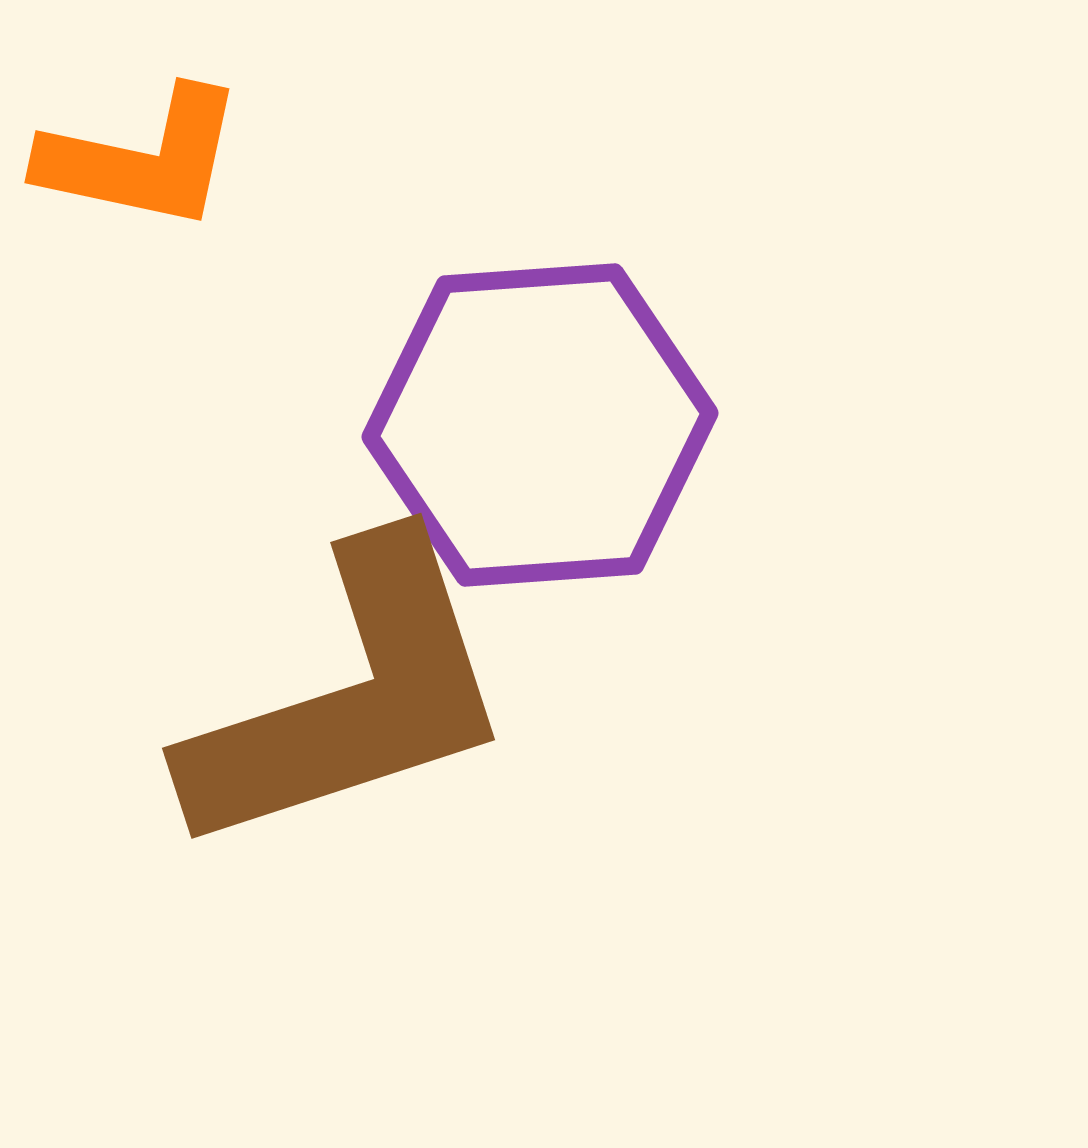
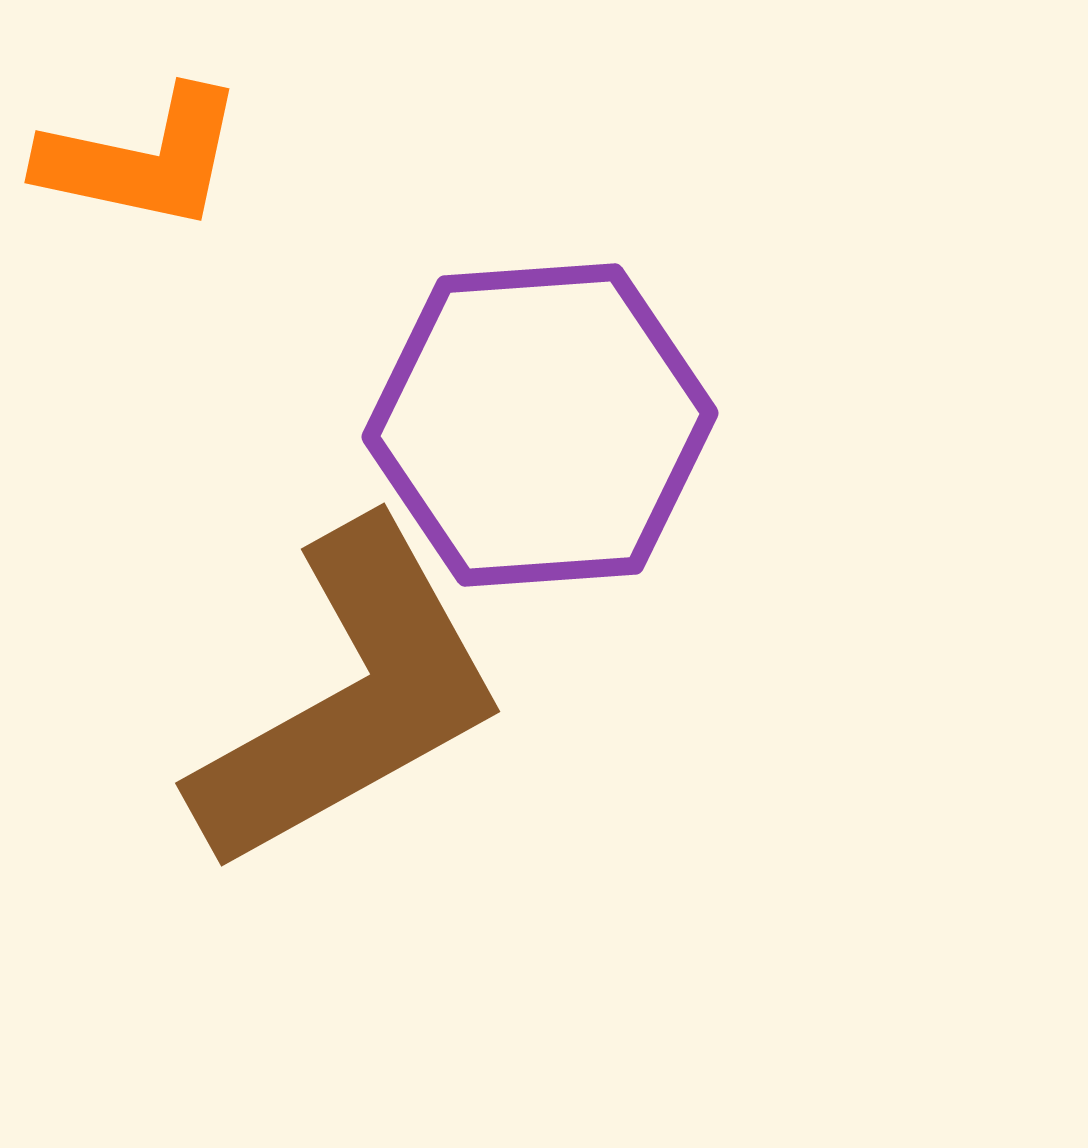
brown L-shape: rotated 11 degrees counterclockwise
